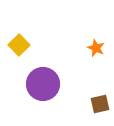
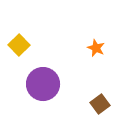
brown square: rotated 24 degrees counterclockwise
